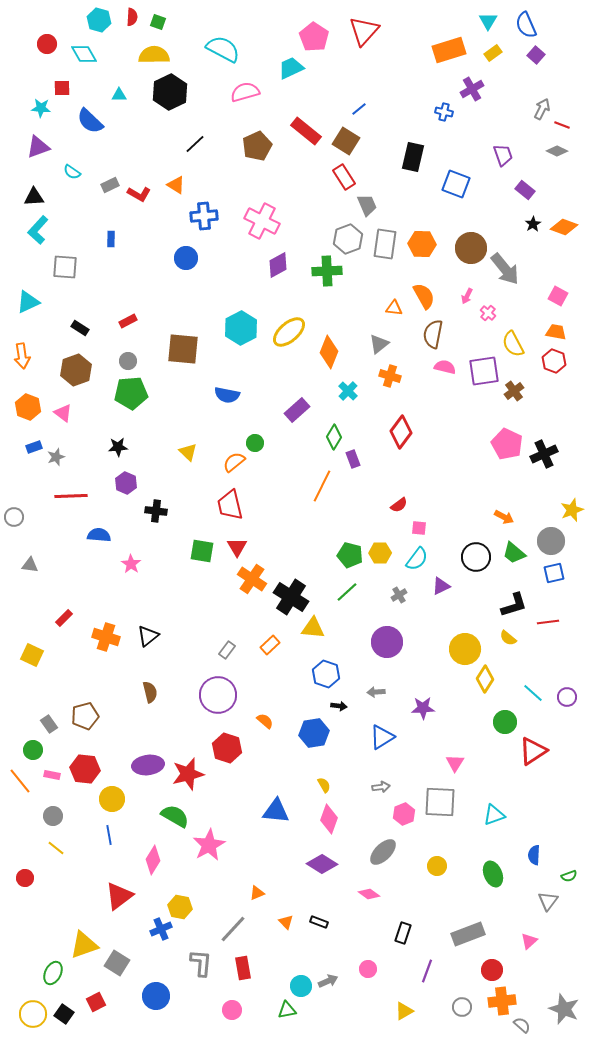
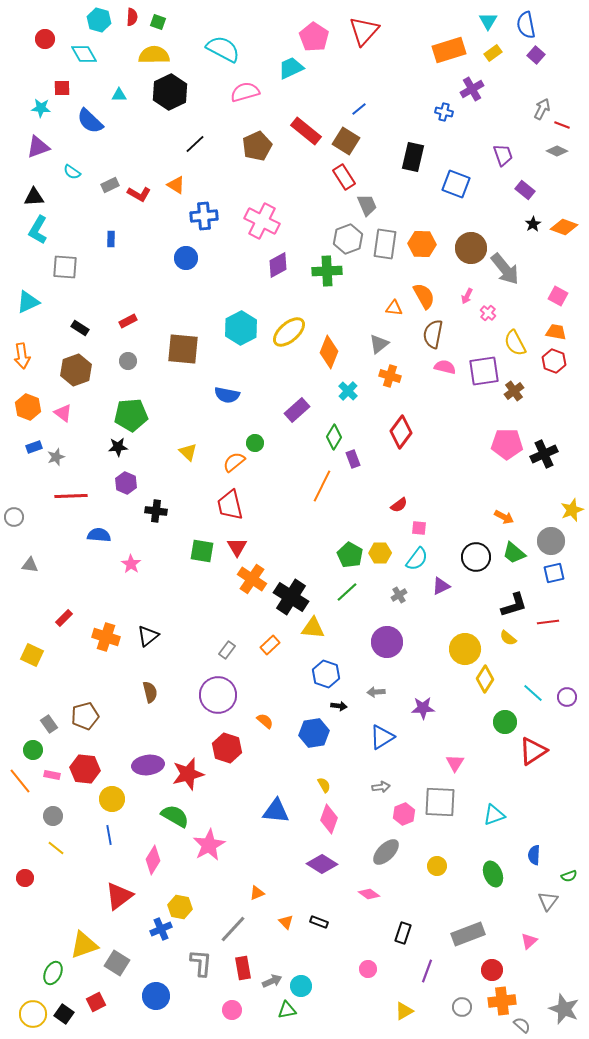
blue semicircle at (526, 25): rotated 12 degrees clockwise
red circle at (47, 44): moved 2 px left, 5 px up
cyan L-shape at (38, 230): rotated 12 degrees counterclockwise
yellow semicircle at (513, 344): moved 2 px right, 1 px up
green pentagon at (131, 393): moved 22 px down
pink pentagon at (507, 444): rotated 24 degrees counterclockwise
green pentagon at (350, 555): rotated 15 degrees clockwise
gray ellipse at (383, 852): moved 3 px right
gray arrow at (328, 981): moved 56 px left
